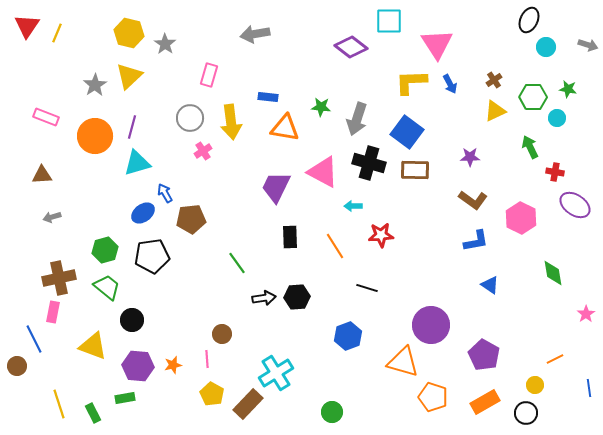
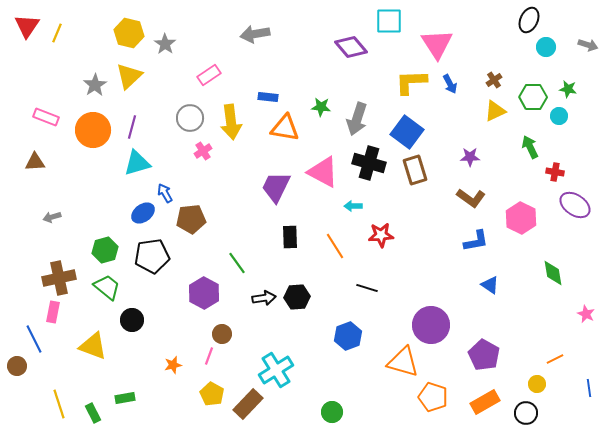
purple diamond at (351, 47): rotated 12 degrees clockwise
pink rectangle at (209, 75): rotated 40 degrees clockwise
cyan circle at (557, 118): moved 2 px right, 2 px up
orange circle at (95, 136): moved 2 px left, 6 px up
brown rectangle at (415, 170): rotated 72 degrees clockwise
brown triangle at (42, 175): moved 7 px left, 13 px up
brown L-shape at (473, 200): moved 2 px left, 2 px up
pink star at (586, 314): rotated 12 degrees counterclockwise
pink line at (207, 359): moved 2 px right, 3 px up; rotated 24 degrees clockwise
purple hexagon at (138, 366): moved 66 px right, 73 px up; rotated 24 degrees clockwise
cyan cross at (276, 373): moved 3 px up
yellow circle at (535, 385): moved 2 px right, 1 px up
